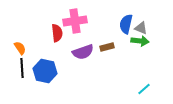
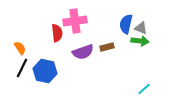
black line: rotated 30 degrees clockwise
